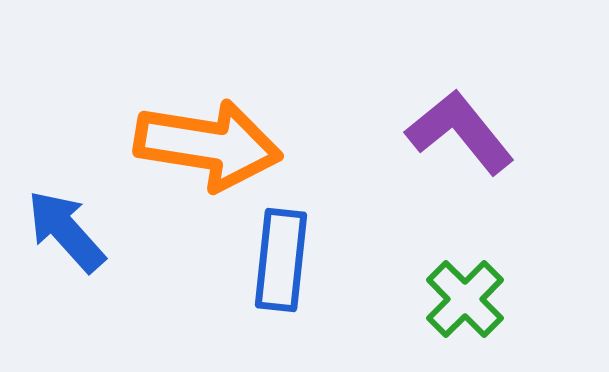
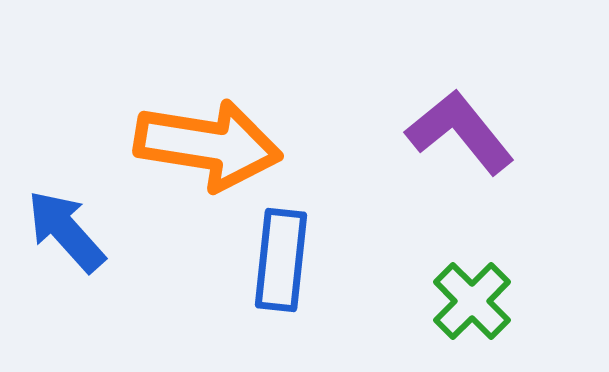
green cross: moved 7 px right, 2 px down
